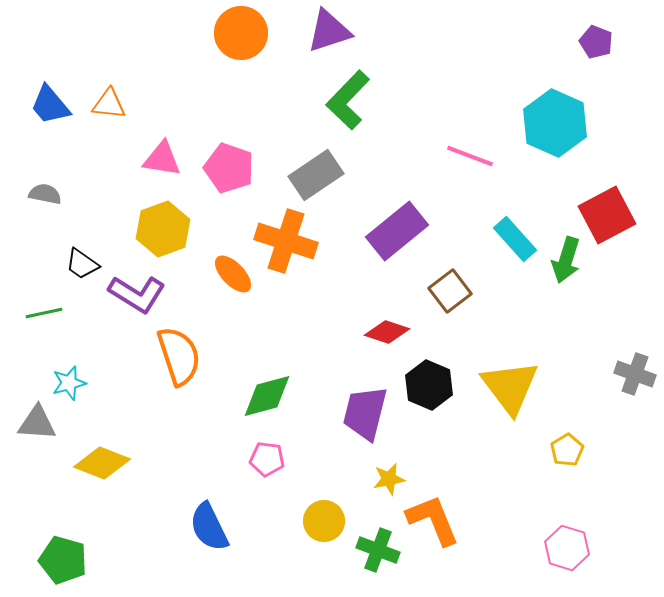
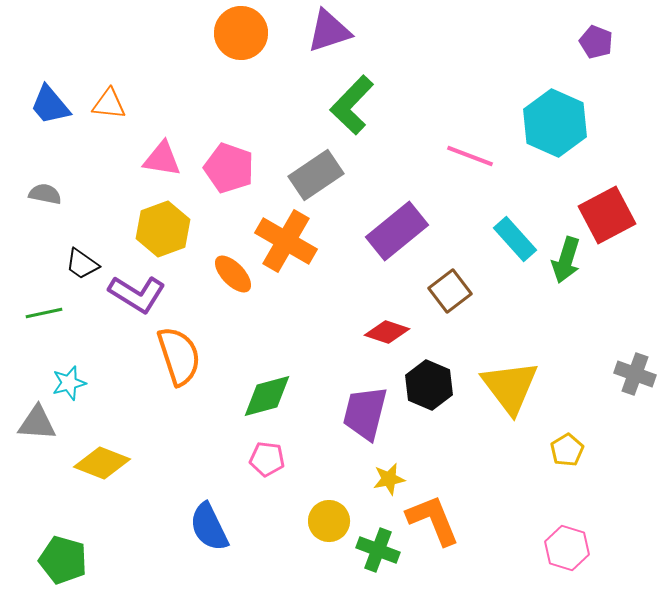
green L-shape at (348, 100): moved 4 px right, 5 px down
orange cross at (286, 241): rotated 12 degrees clockwise
yellow circle at (324, 521): moved 5 px right
